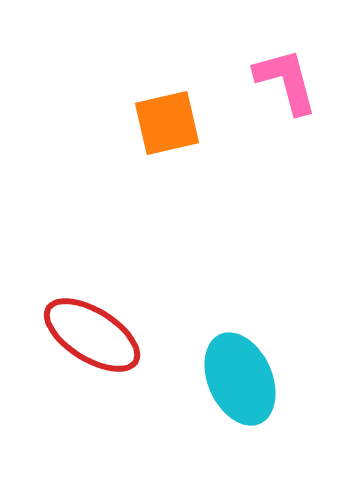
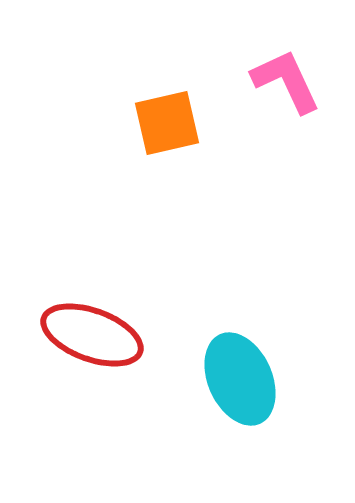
pink L-shape: rotated 10 degrees counterclockwise
red ellipse: rotated 12 degrees counterclockwise
